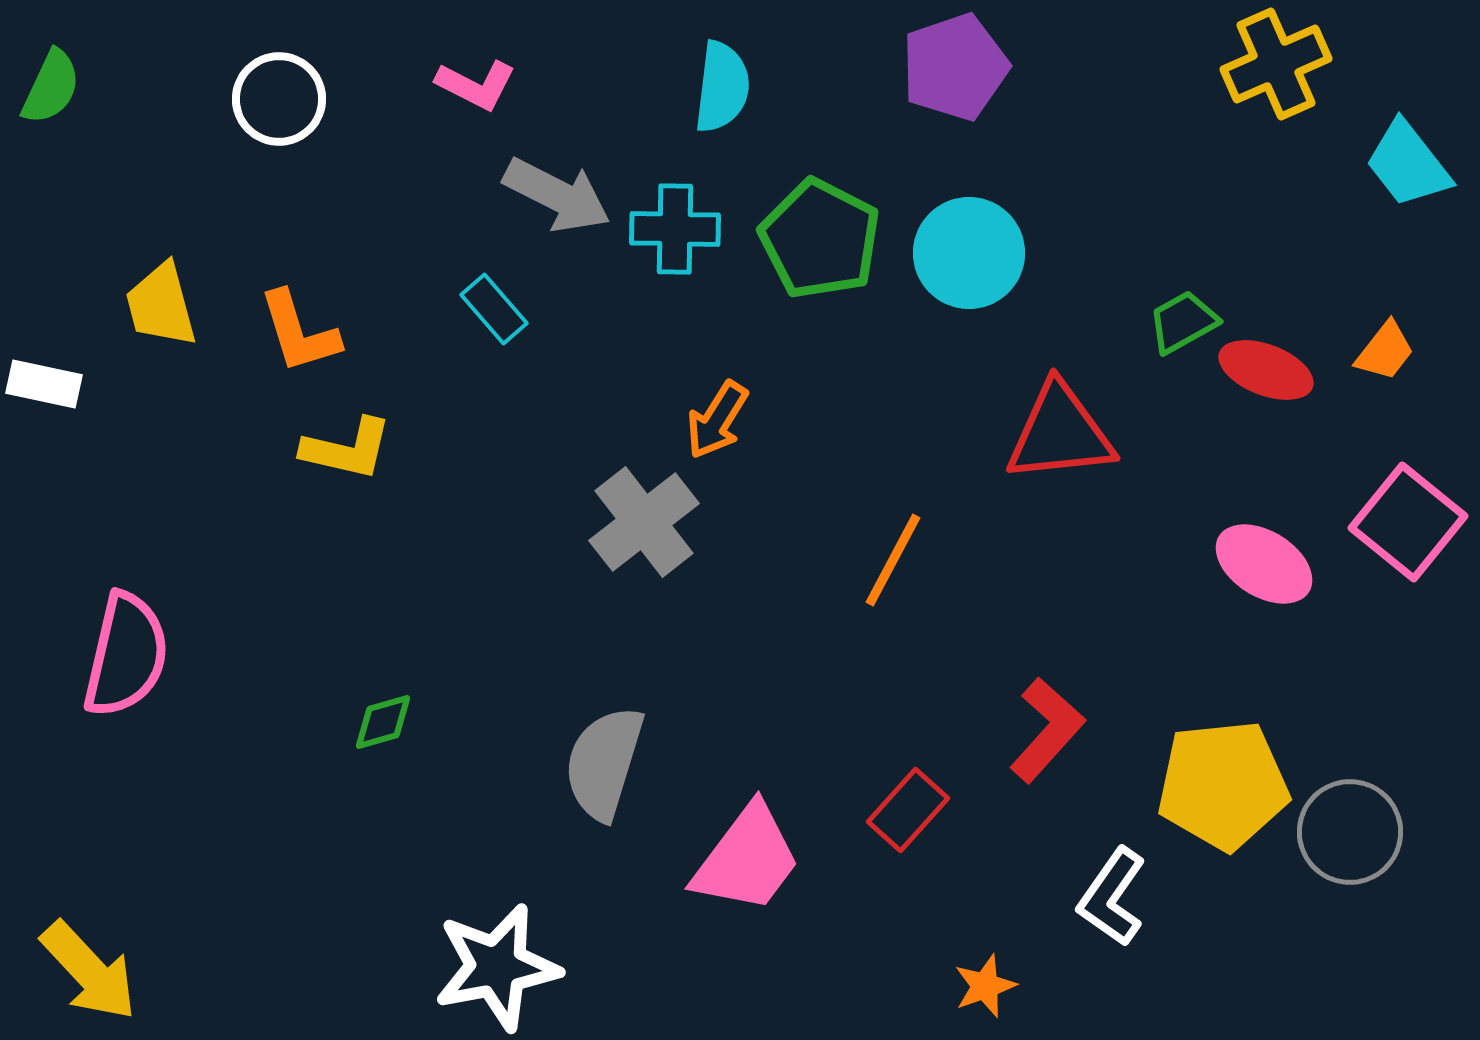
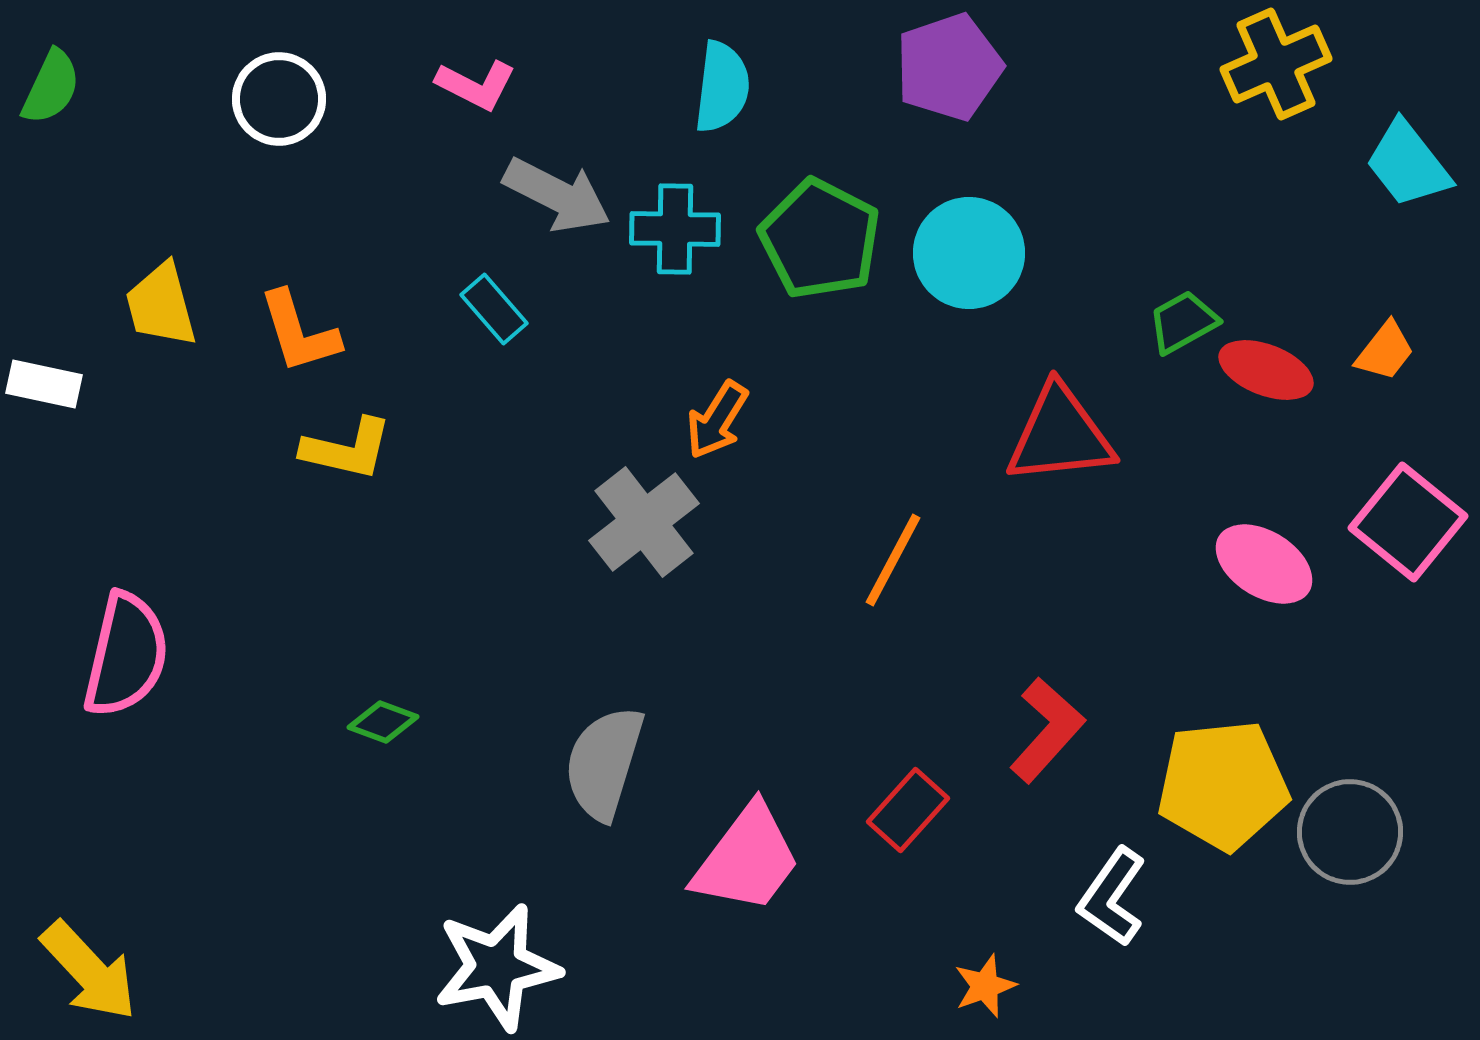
purple pentagon: moved 6 px left
red triangle: moved 2 px down
green diamond: rotated 36 degrees clockwise
